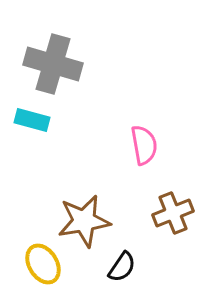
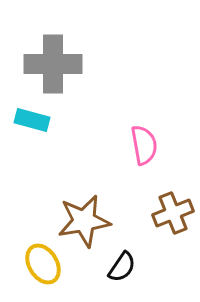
gray cross: rotated 16 degrees counterclockwise
